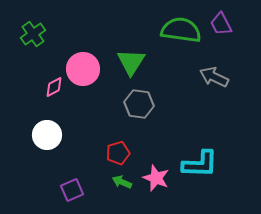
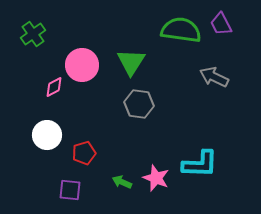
pink circle: moved 1 px left, 4 px up
red pentagon: moved 34 px left
purple square: moved 2 px left; rotated 30 degrees clockwise
